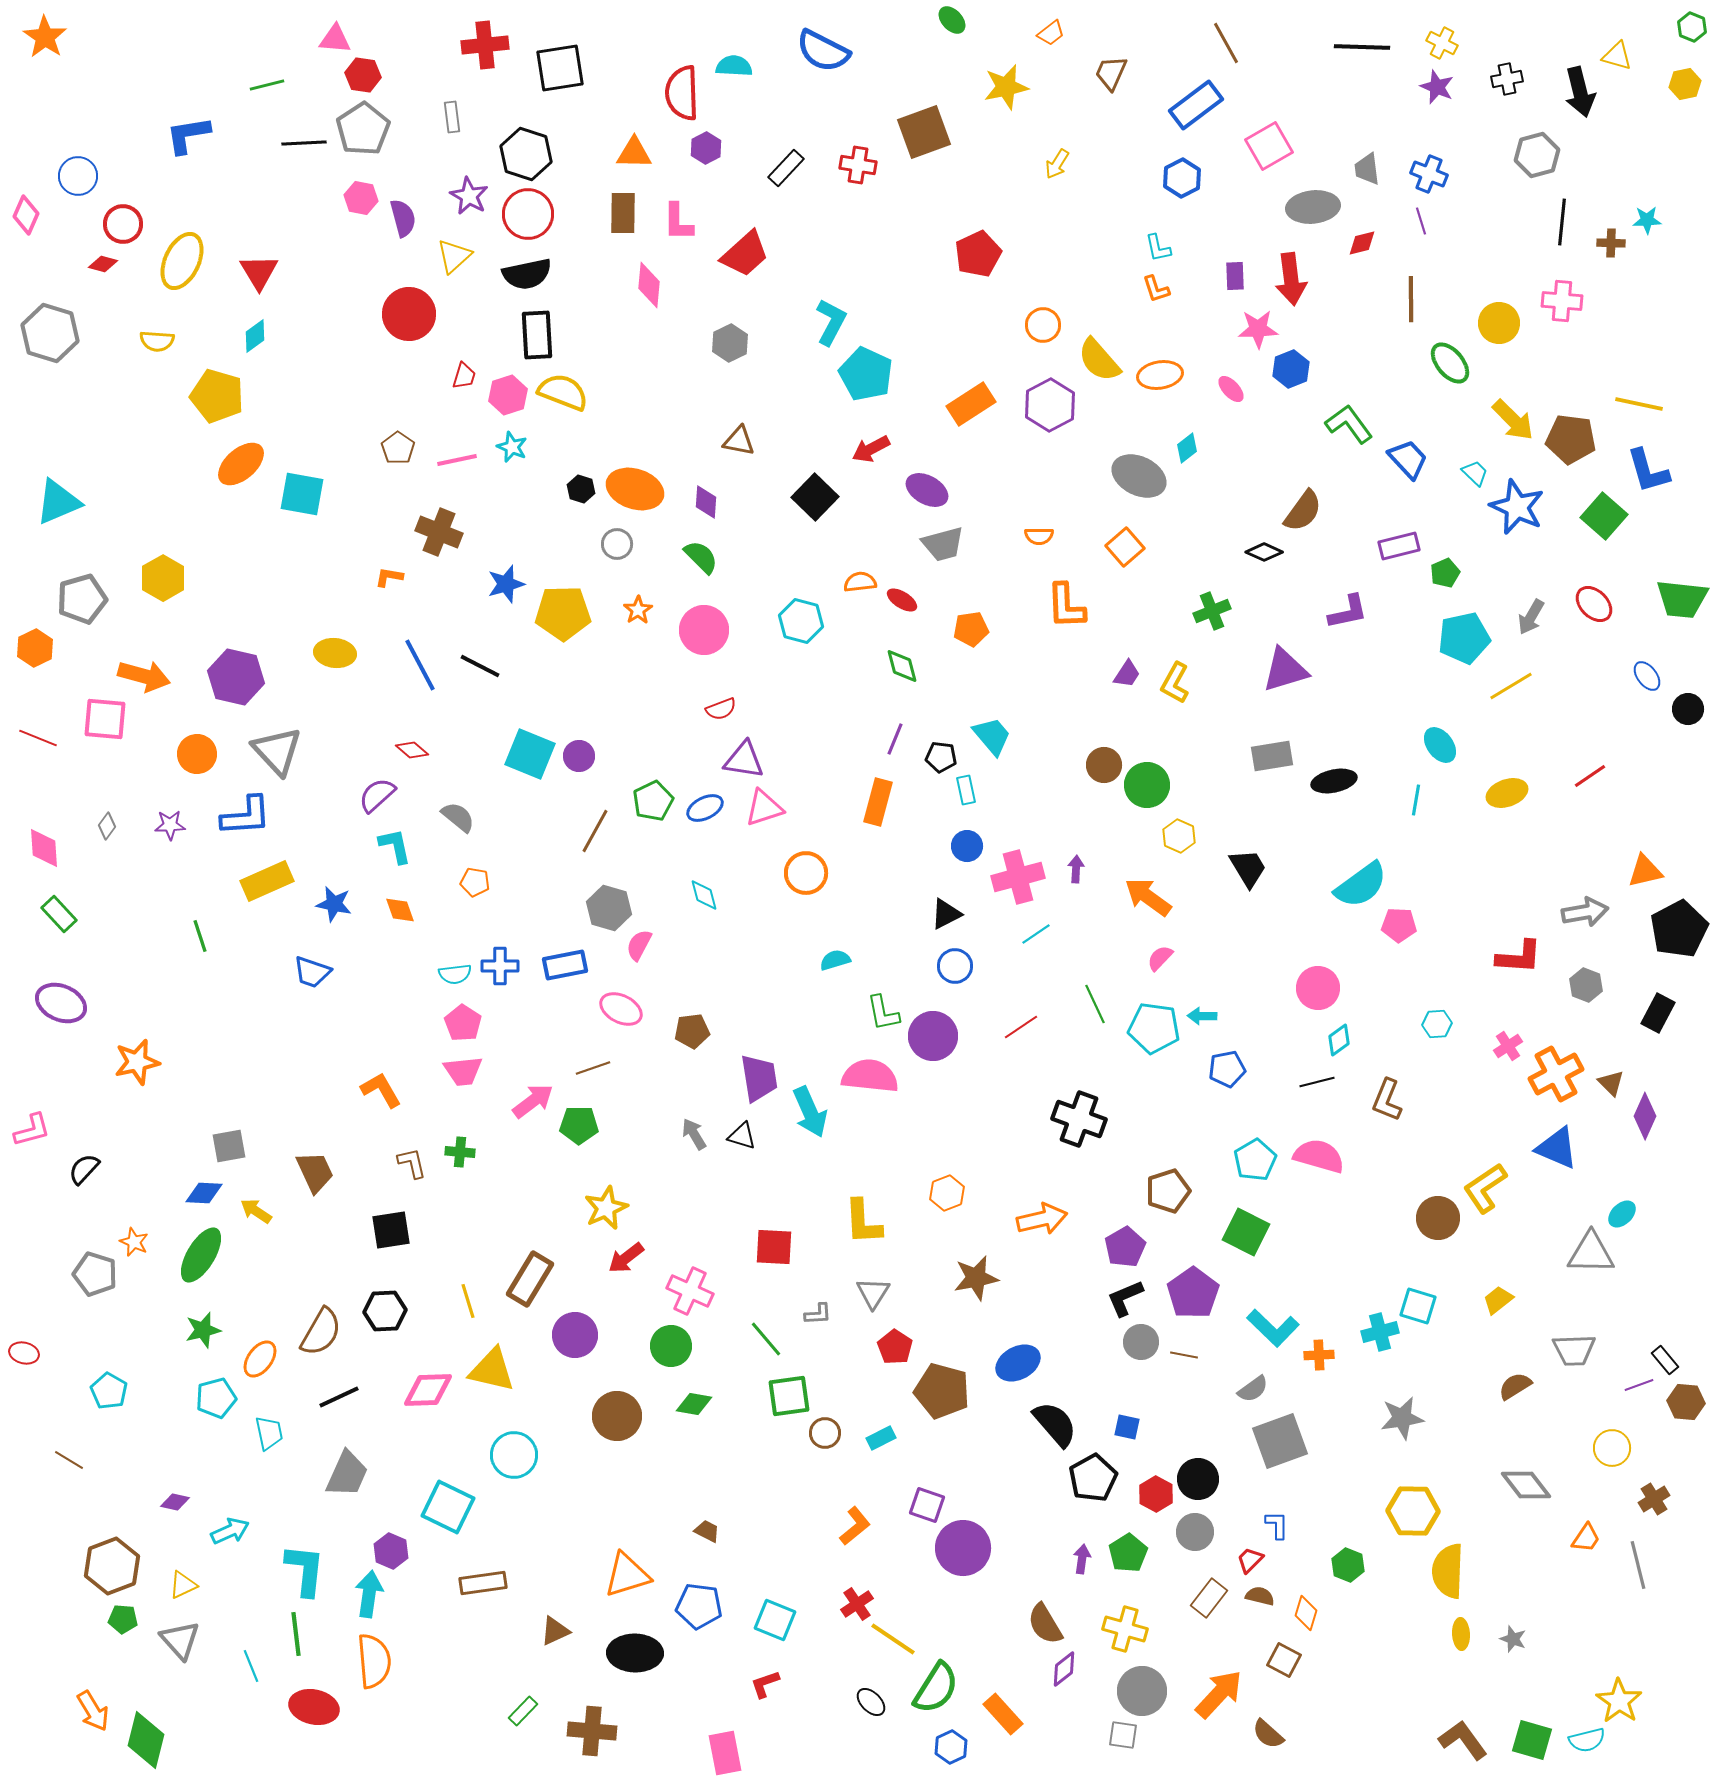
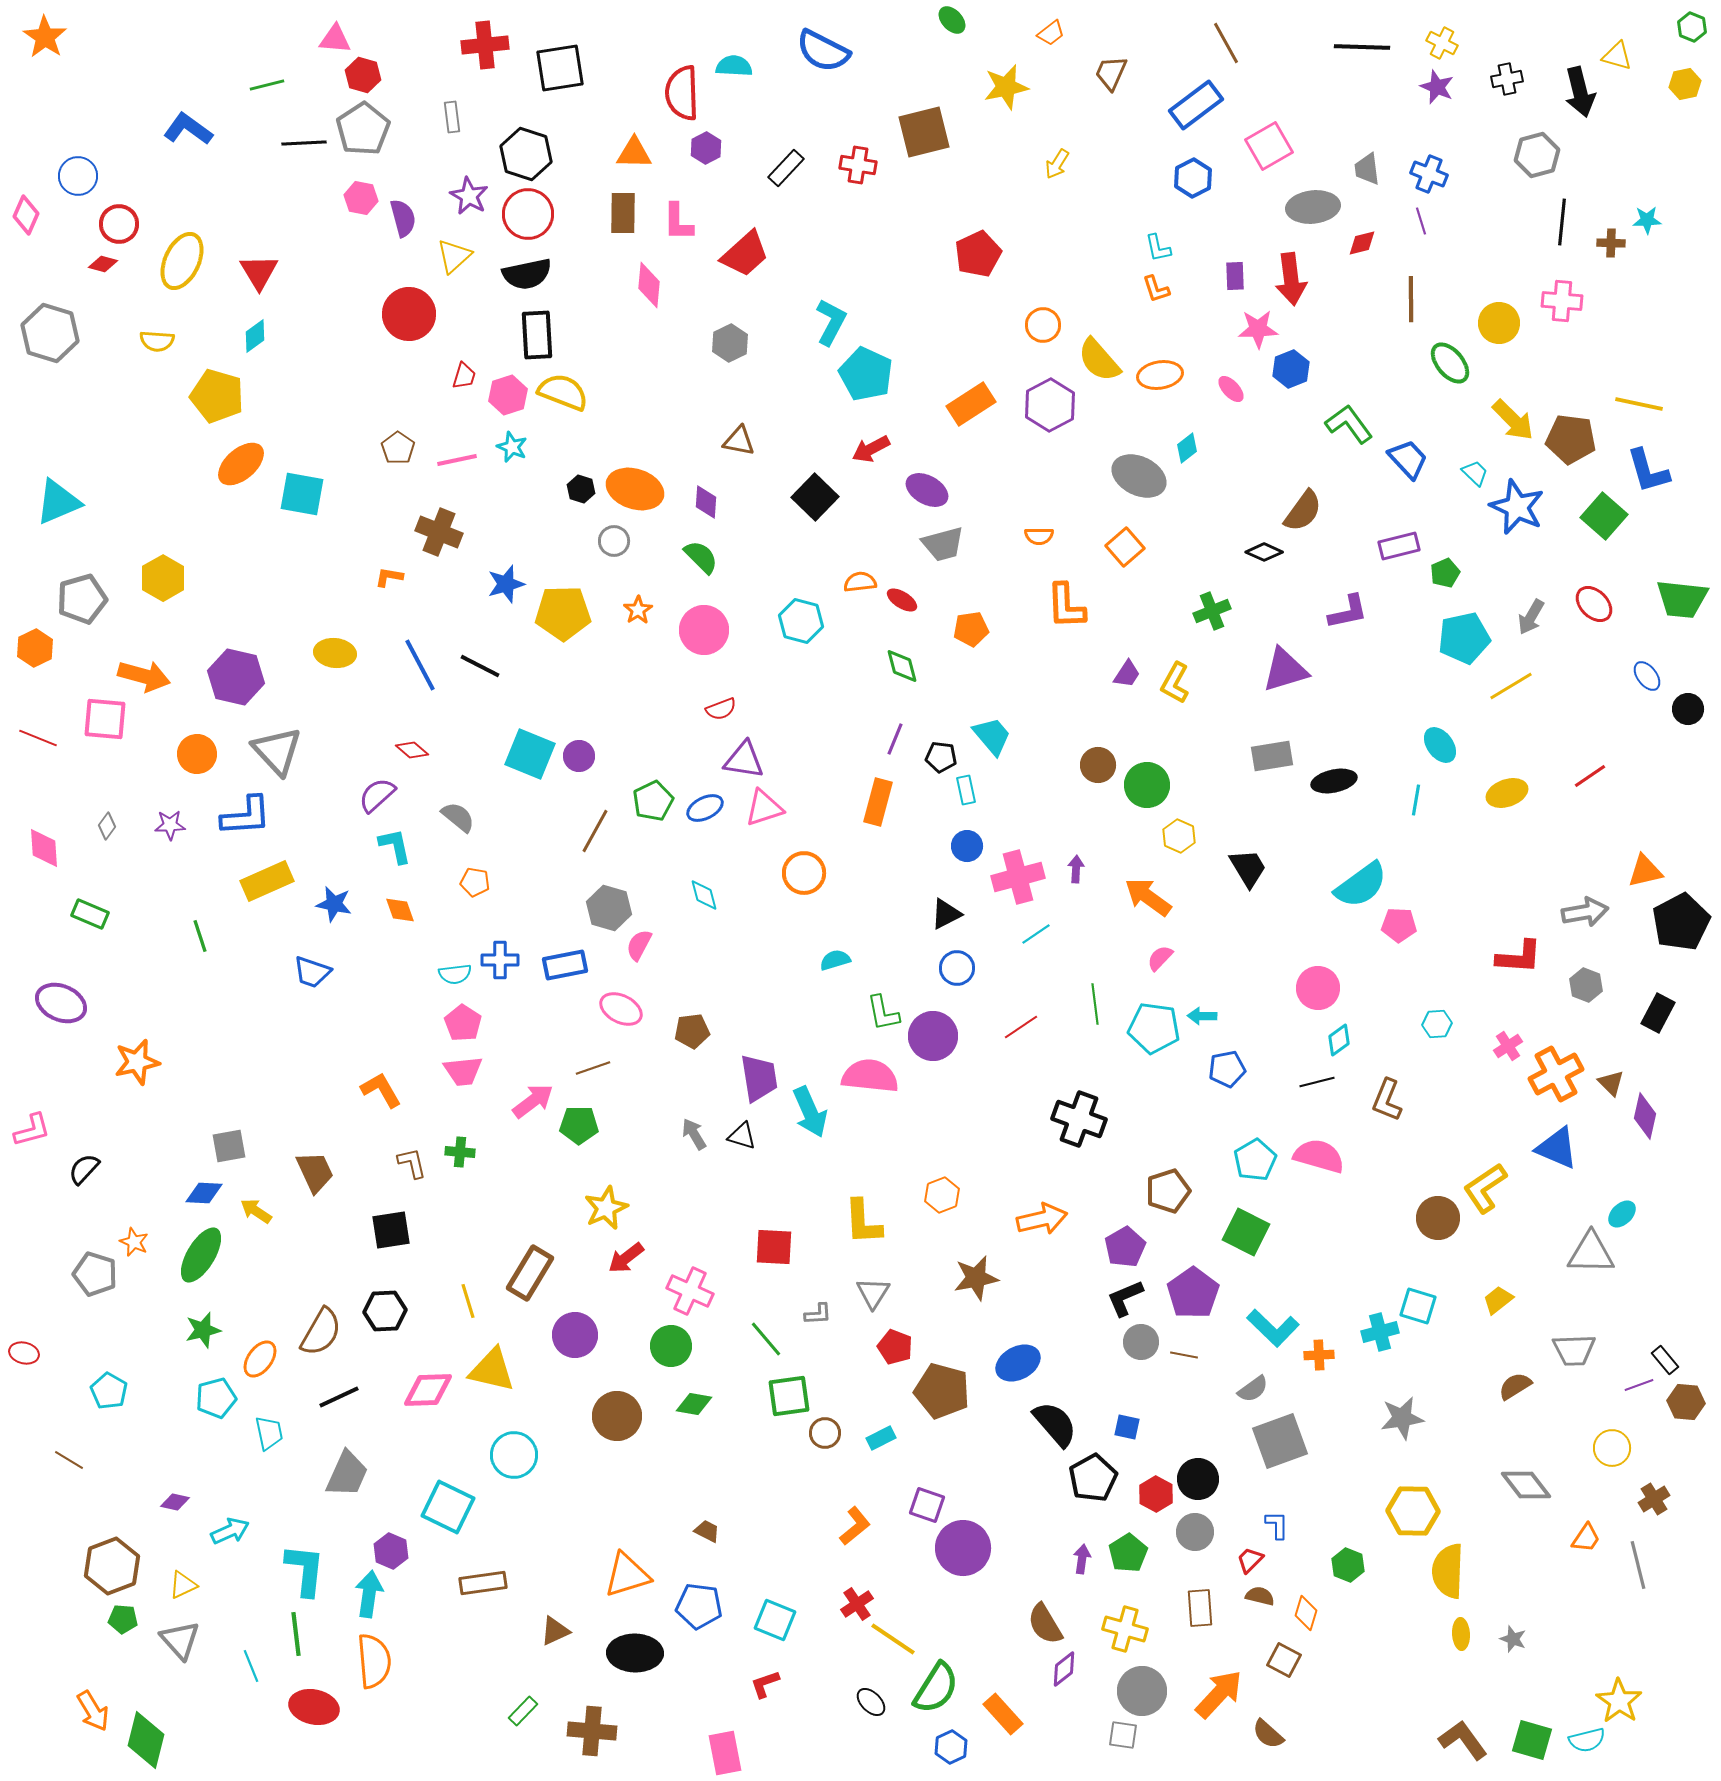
red hexagon at (363, 75): rotated 8 degrees clockwise
brown square at (924, 132): rotated 6 degrees clockwise
blue L-shape at (188, 135): moved 6 px up; rotated 45 degrees clockwise
blue hexagon at (1182, 178): moved 11 px right
red circle at (123, 224): moved 4 px left
gray circle at (617, 544): moved 3 px left, 3 px up
brown circle at (1104, 765): moved 6 px left
orange circle at (806, 873): moved 2 px left
green rectangle at (59, 914): moved 31 px right; rotated 24 degrees counterclockwise
black pentagon at (1679, 929): moved 2 px right, 7 px up
blue cross at (500, 966): moved 6 px up
blue circle at (955, 966): moved 2 px right, 2 px down
green line at (1095, 1004): rotated 18 degrees clockwise
purple diamond at (1645, 1116): rotated 12 degrees counterclockwise
orange hexagon at (947, 1193): moved 5 px left, 2 px down
brown rectangle at (530, 1279): moved 6 px up
red pentagon at (895, 1347): rotated 12 degrees counterclockwise
brown rectangle at (1209, 1598): moved 9 px left, 10 px down; rotated 42 degrees counterclockwise
